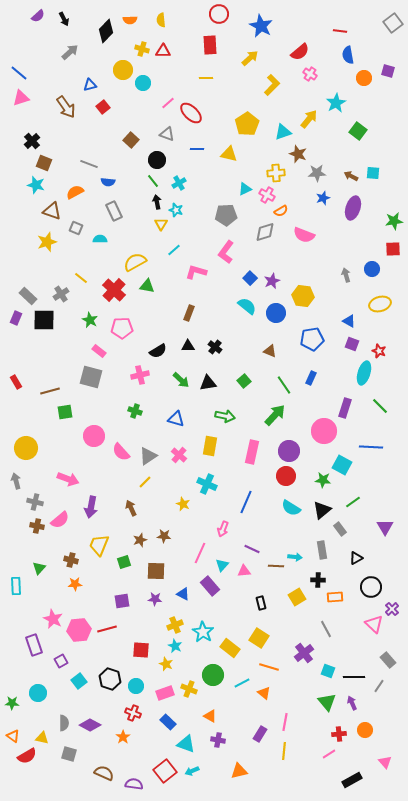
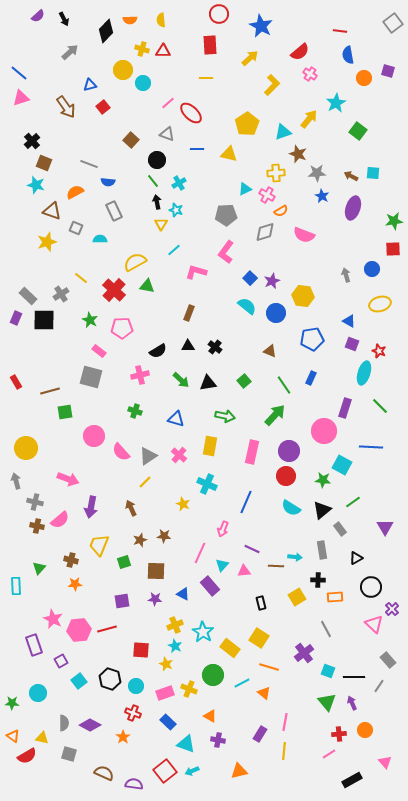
blue star at (323, 198): moved 1 px left, 2 px up; rotated 24 degrees counterclockwise
